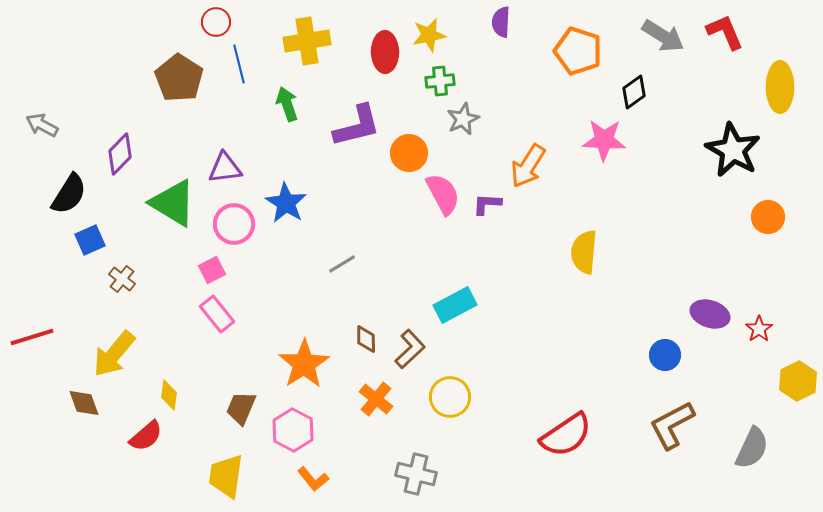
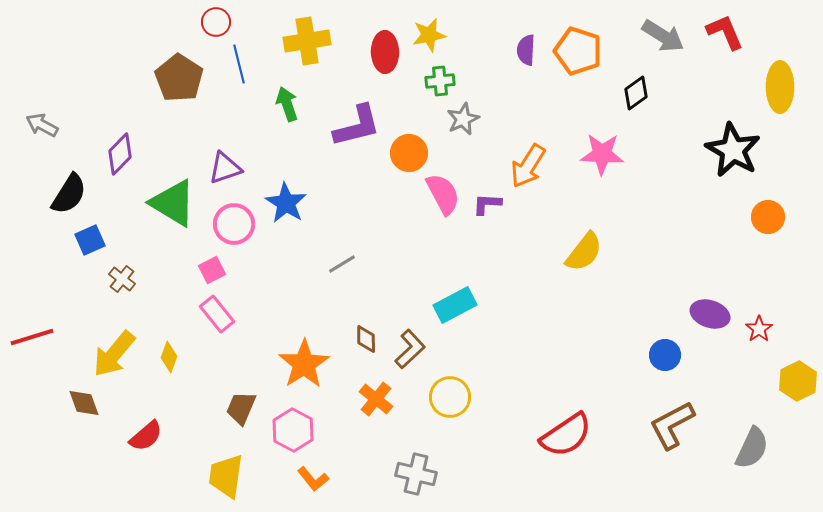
purple semicircle at (501, 22): moved 25 px right, 28 px down
black diamond at (634, 92): moved 2 px right, 1 px down
pink star at (604, 140): moved 2 px left, 14 px down
purple triangle at (225, 168): rotated 12 degrees counterclockwise
yellow semicircle at (584, 252): rotated 147 degrees counterclockwise
yellow diamond at (169, 395): moved 38 px up; rotated 12 degrees clockwise
